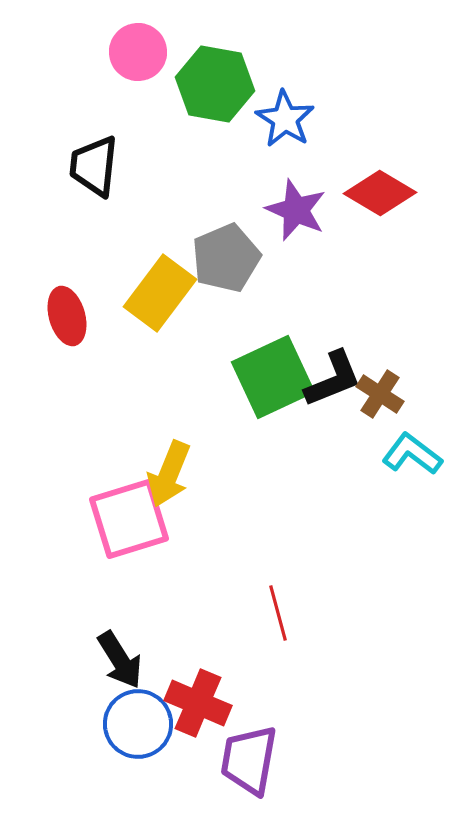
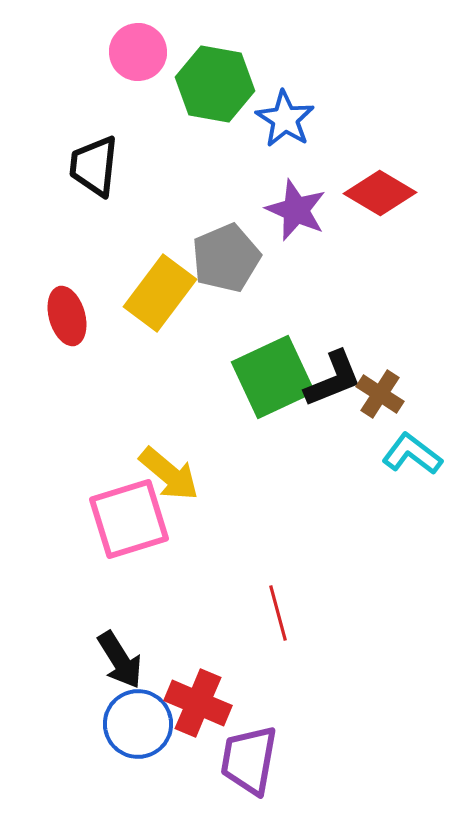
yellow arrow: rotated 72 degrees counterclockwise
